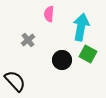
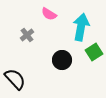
pink semicircle: rotated 63 degrees counterclockwise
gray cross: moved 1 px left, 5 px up
green square: moved 6 px right, 2 px up; rotated 30 degrees clockwise
black semicircle: moved 2 px up
